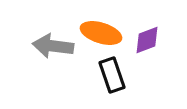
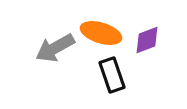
gray arrow: moved 2 px right, 2 px down; rotated 36 degrees counterclockwise
